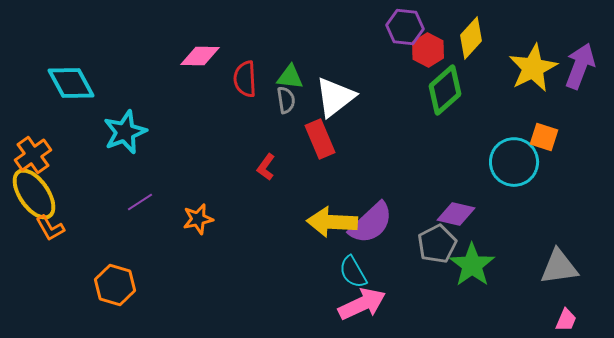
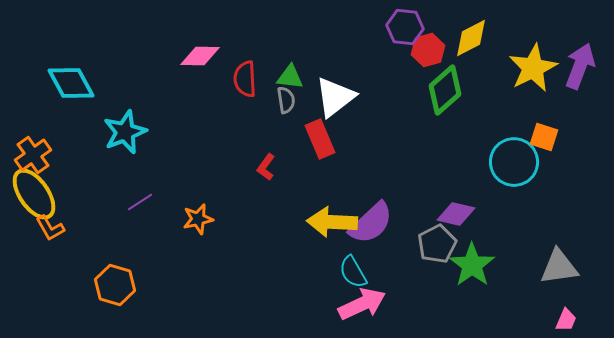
yellow diamond: rotated 21 degrees clockwise
red hexagon: rotated 16 degrees clockwise
